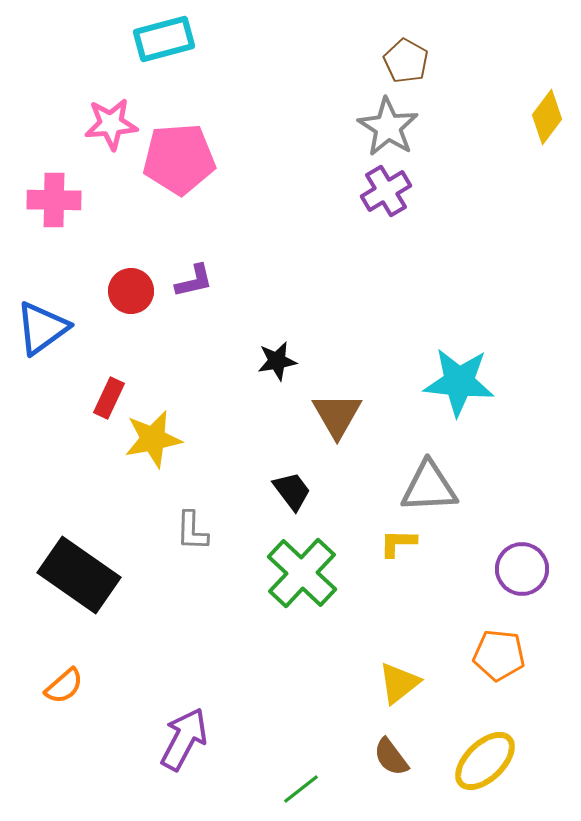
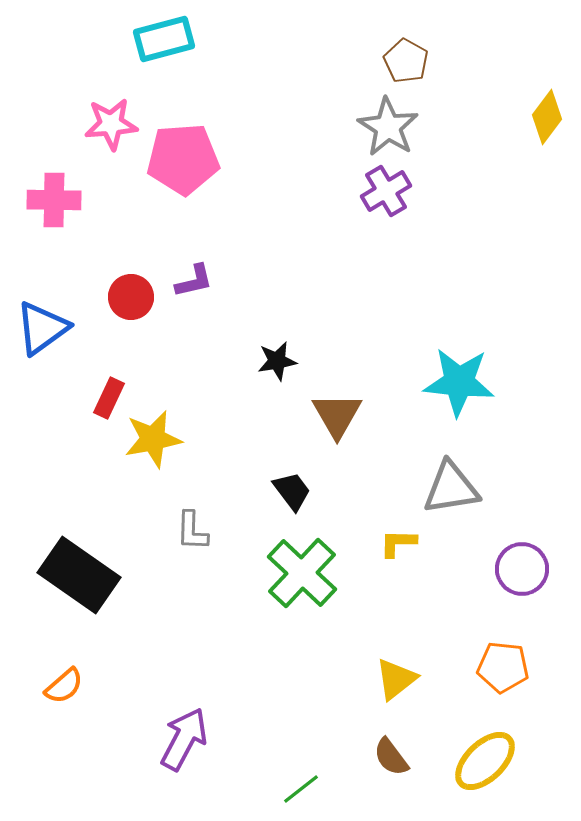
pink pentagon: moved 4 px right
red circle: moved 6 px down
gray triangle: moved 22 px right, 1 px down; rotated 6 degrees counterclockwise
orange pentagon: moved 4 px right, 12 px down
yellow triangle: moved 3 px left, 4 px up
